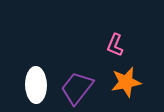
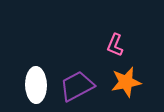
purple trapezoid: moved 2 px up; rotated 24 degrees clockwise
